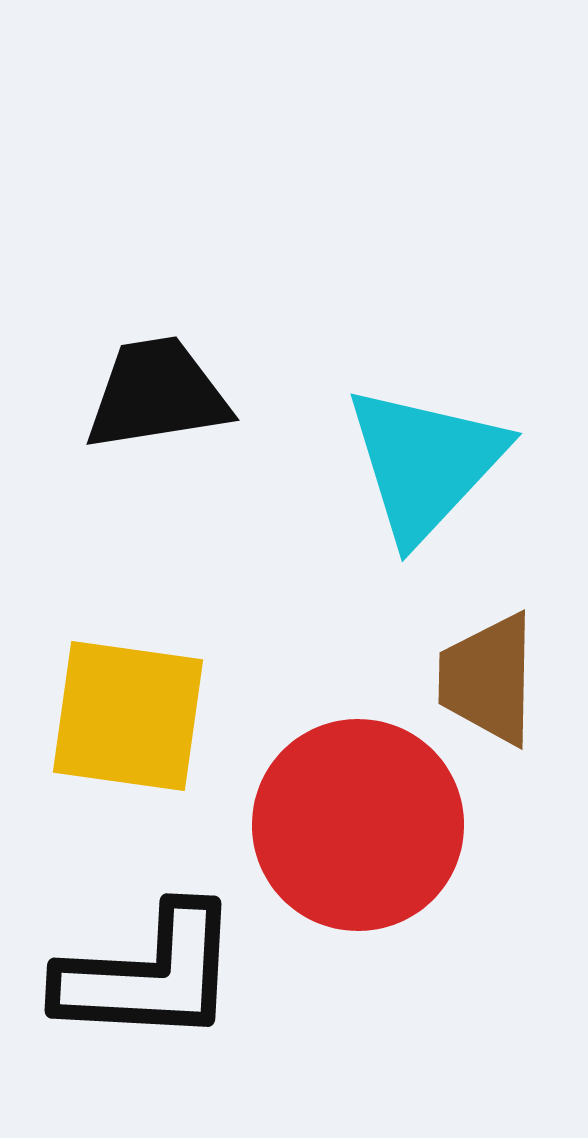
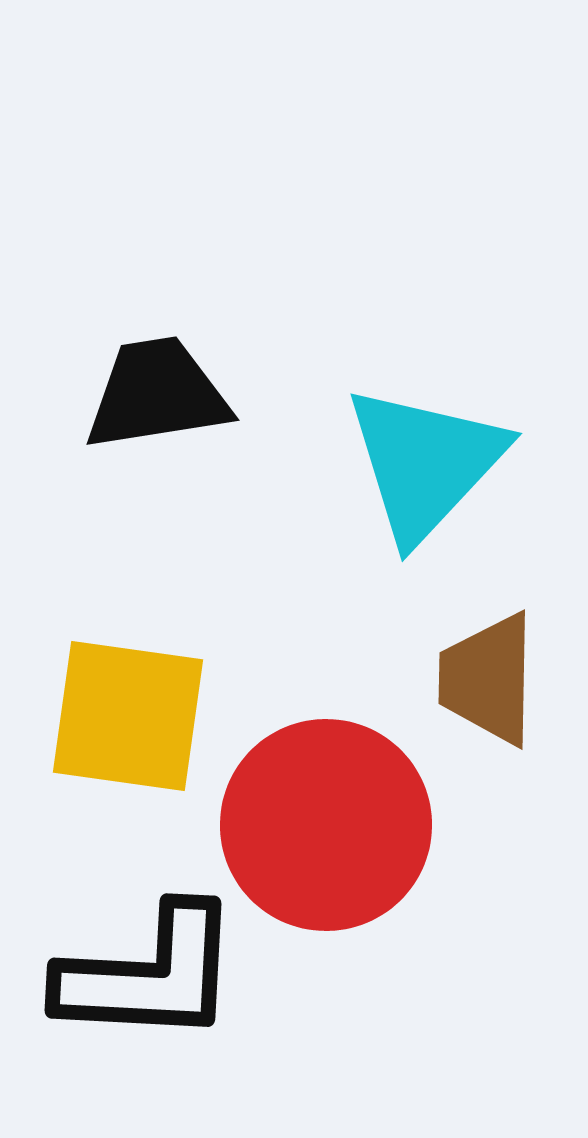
red circle: moved 32 px left
